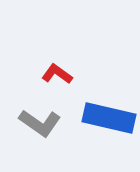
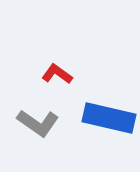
gray L-shape: moved 2 px left
